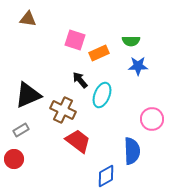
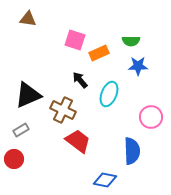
cyan ellipse: moved 7 px right, 1 px up
pink circle: moved 1 px left, 2 px up
blue diamond: moved 1 px left, 4 px down; rotated 40 degrees clockwise
